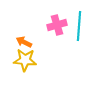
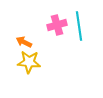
cyan line: rotated 12 degrees counterclockwise
yellow star: moved 4 px right, 2 px down
